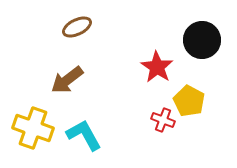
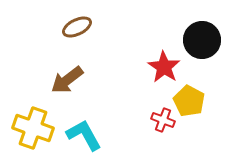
red star: moved 7 px right
